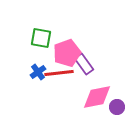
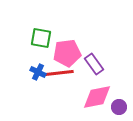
pink pentagon: rotated 12 degrees clockwise
purple rectangle: moved 10 px right
blue cross: rotated 28 degrees counterclockwise
purple circle: moved 2 px right
